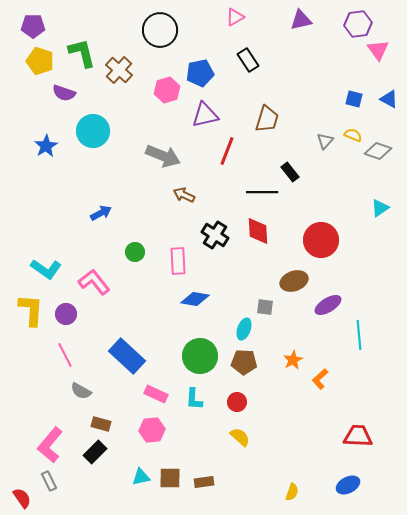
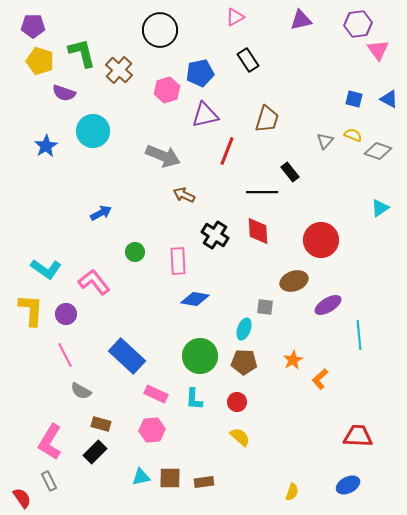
pink L-shape at (50, 445): moved 3 px up; rotated 9 degrees counterclockwise
